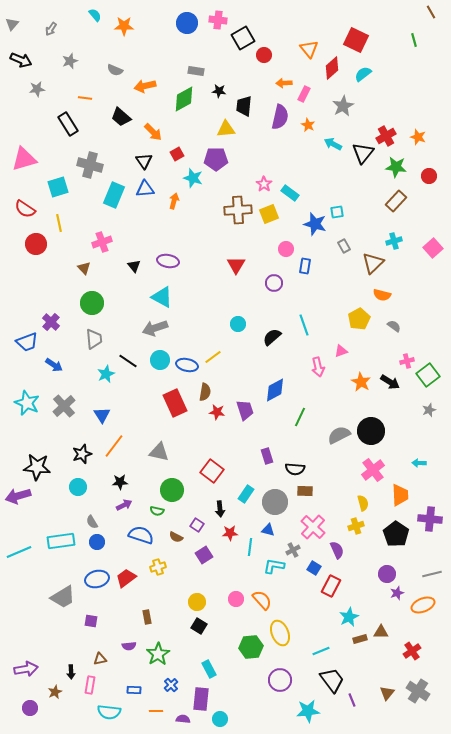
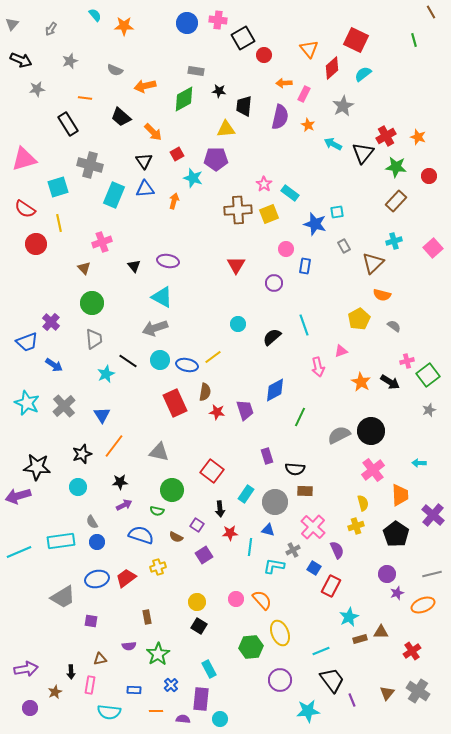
purple cross at (430, 519): moved 3 px right, 4 px up; rotated 35 degrees clockwise
